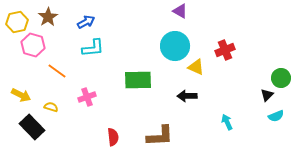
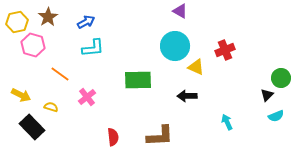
orange line: moved 3 px right, 3 px down
pink cross: rotated 18 degrees counterclockwise
